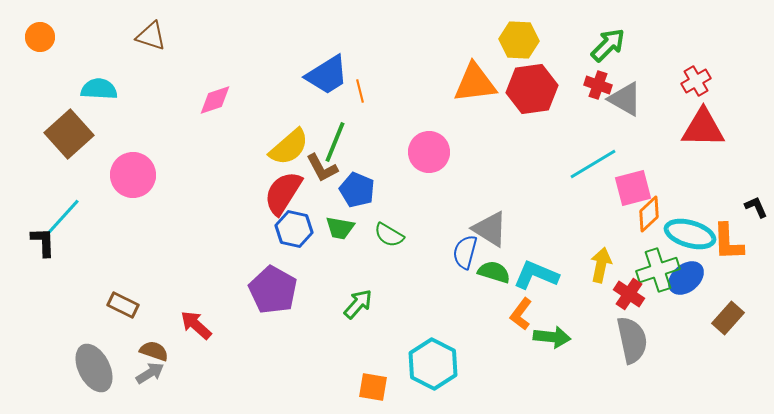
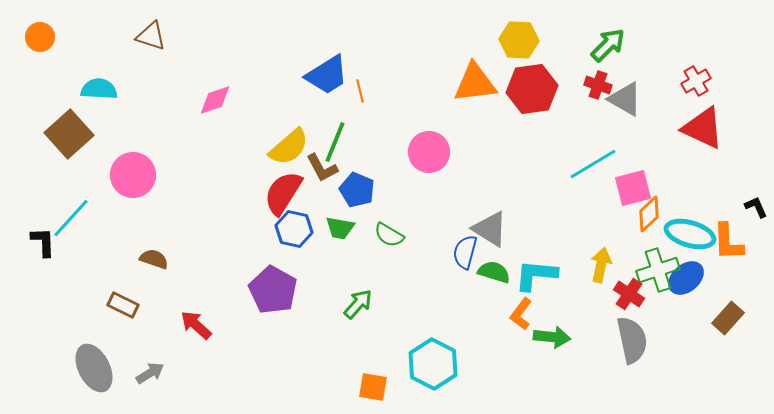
red triangle at (703, 128): rotated 24 degrees clockwise
cyan line at (62, 218): moved 9 px right
cyan L-shape at (536, 275): rotated 18 degrees counterclockwise
brown semicircle at (154, 351): moved 92 px up
